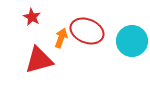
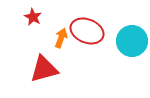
red star: moved 1 px right
red triangle: moved 5 px right, 9 px down
